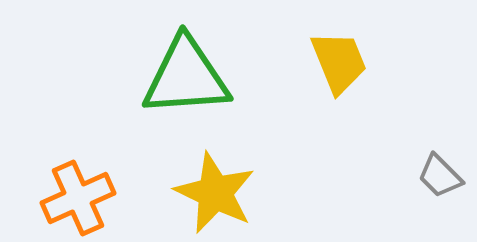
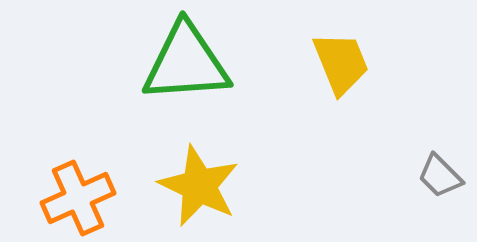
yellow trapezoid: moved 2 px right, 1 px down
green triangle: moved 14 px up
yellow star: moved 16 px left, 7 px up
